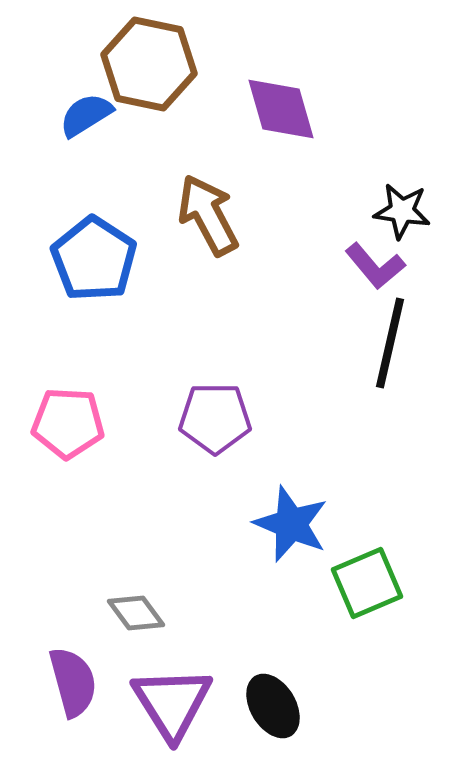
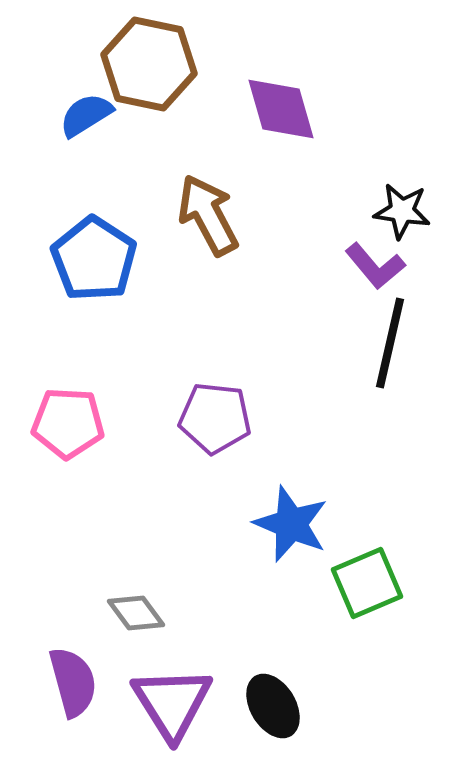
purple pentagon: rotated 6 degrees clockwise
